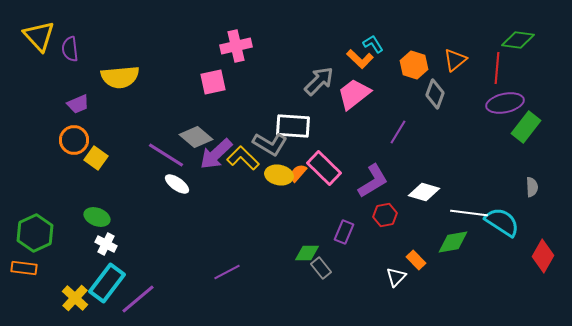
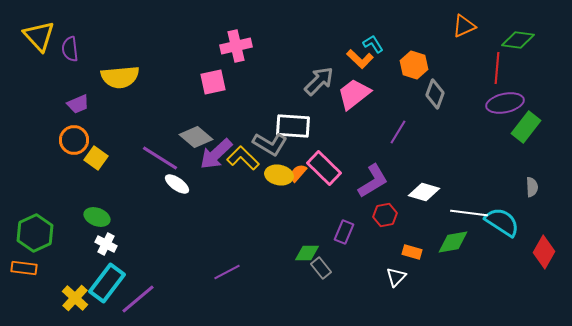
orange triangle at (455, 60): moved 9 px right, 34 px up; rotated 15 degrees clockwise
purple line at (166, 155): moved 6 px left, 3 px down
red diamond at (543, 256): moved 1 px right, 4 px up
orange rectangle at (416, 260): moved 4 px left, 8 px up; rotated 30 degrees counterclockwise
